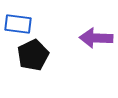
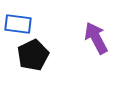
purple arrow: rotated 60 degrees clockwise
